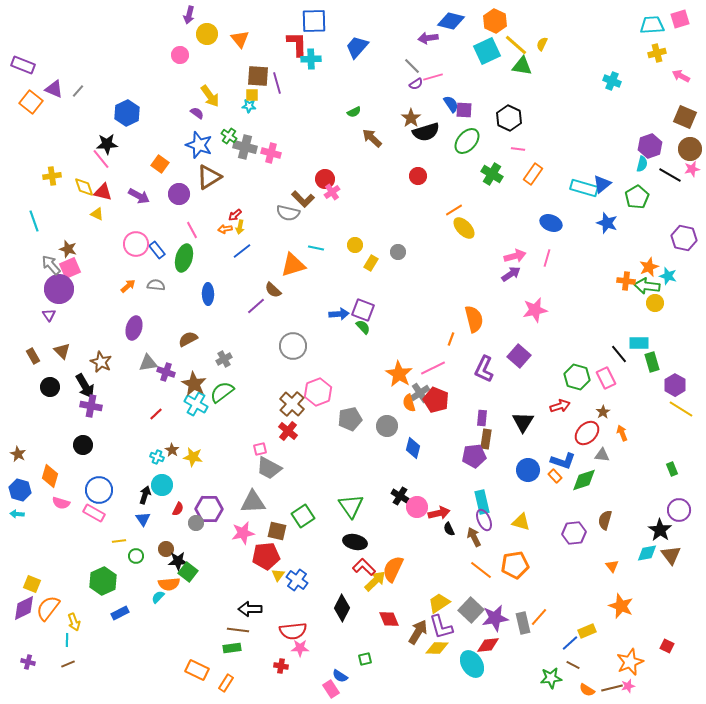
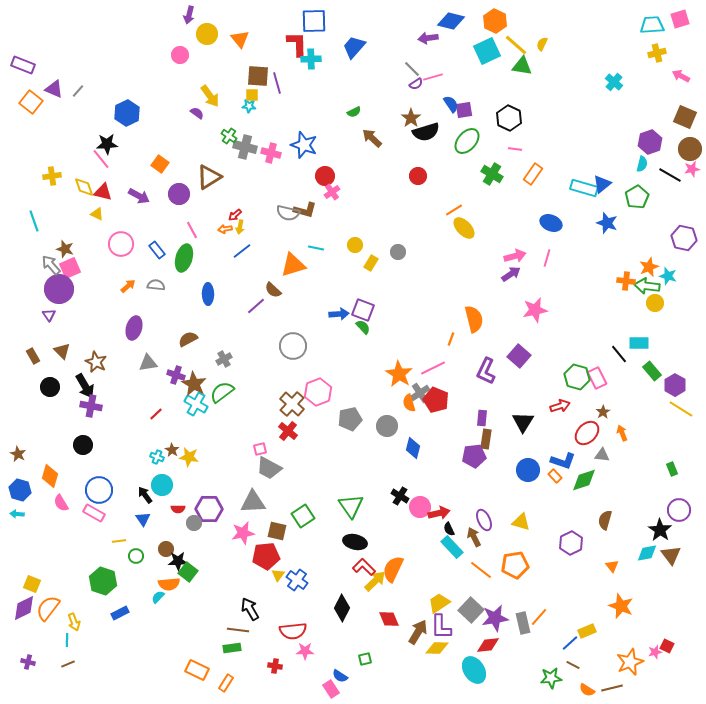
blue trapezoid at (357, 47): moved 3 px left
gray line at (412, 66): moved 3 px down
cyan cross at (612, 81): moved 2 px right, 1 px down; rotated 18 degrees clockwise
purple square at (464, 110): rotated 12 degrees counterclockwise
blue star at (199, 145): moved 105 px right
purple hexagon at (650, 146): moved 4 px up
pink line at (518, 149): moved 3 px left
red circle at (325, 179): moved 3 px up
brown L-shape at (303, 199): moved 2 px right, 11 px down; rotated 30 degrees counterclockwise
pink circle at (136, 244): moved 15 px left
brown star at (68, 249): moved 3 px left
brown star at (101, 362): moved 5 px left
green rectangle at (652, 362): moved 9 px down; rotated 24 degrees counterclockwise
purple L-shape at (484, 369): moved 2 px right, 2 px down
purple cross at (166, 372): moved 10 px right, 3 px down
pink rectangle at (606, 378): moved 9 px left
yellow star at (193, 457): moved 4 px left
black arrow at (145, 495): rotated 54 degrees counterclockwise
cyan rectangle at (482, 502): moved 30 px left, 45 px down; rotated 30 degrees counterclockwise
pink semicircle at (61, 503): rotated 42 degrees clockwise
pink circle at (417, 507): moved 3 px right
red semicircle at (178, 509): rotated 64 degrees clockwise
gray circle at (196, 523): moved 2 px left
purple hexagon at (574, 533): moved 3 px left, 10 px down; rotated 20 degrees counterclockwise
green hexagon at (103, 581): rotated 16 degrees counterclockwise
black arrow at (250, 609): rotated 60 degrees clockwise
purple L-shape at (441, 627): rotated 16 degrees clockwise
pink star at (300, 648): moved 5 px right, 3 px down
cyan ellipse at (472, 664): moved 2 px right, 6 px down
red cross at (281, 666): moved 6 px left
pink star at (628, 686): moved 27 px right, 34 px up
